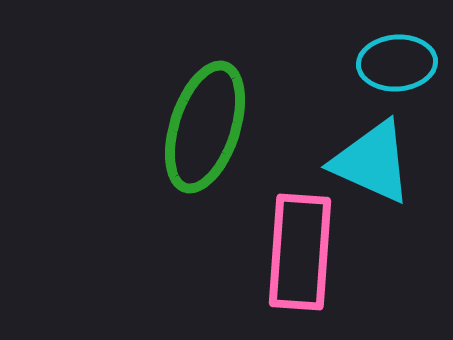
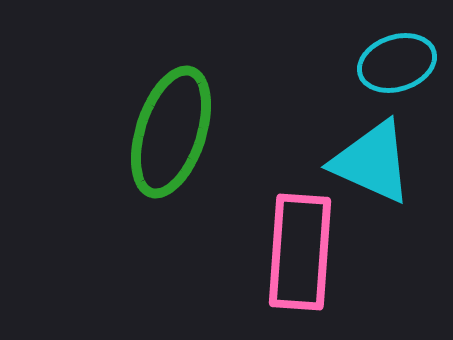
cyan ellipse: rotated 14 degrees counterclockwise
green ellipse: moved 34 px left, 5 px down
